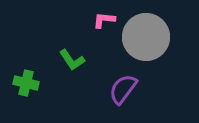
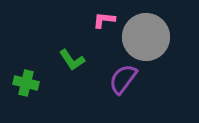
purple semicircle: moved 10 px up
